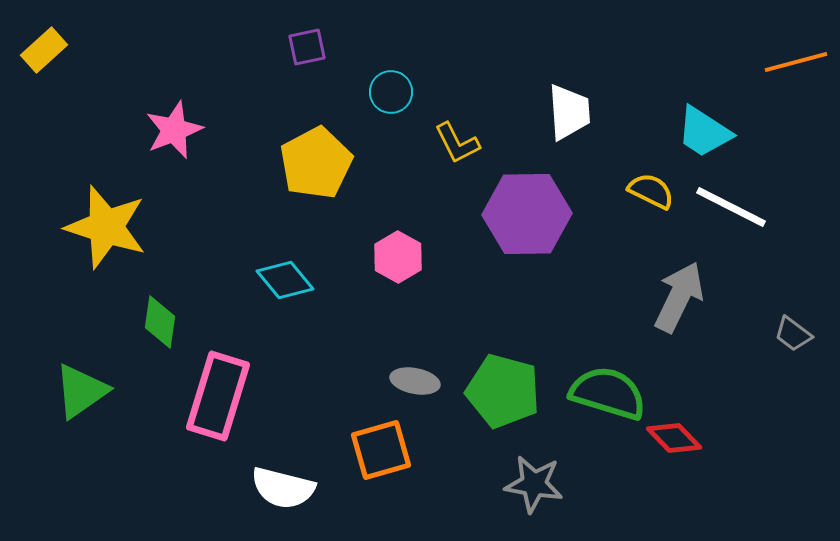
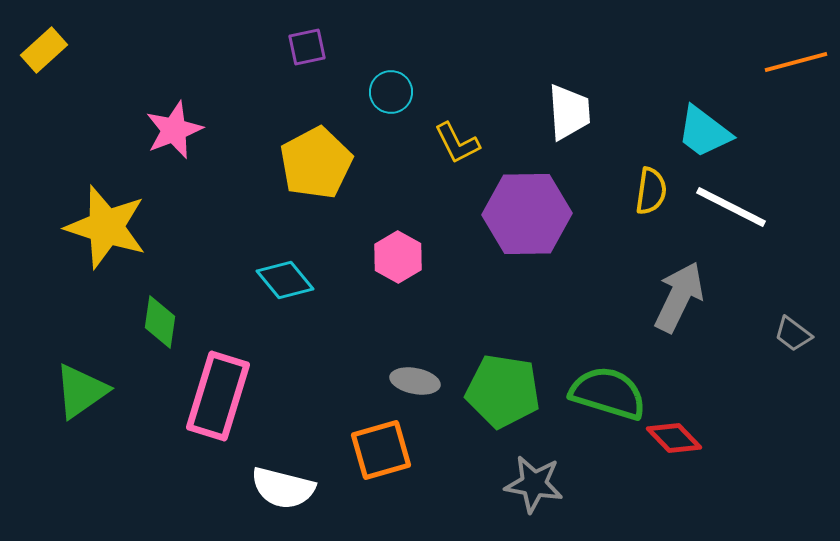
cyan trapezoid: rotated 4 degrees clockwise
yellow semicircle: rotated 72 degrees clockwise
green pentagon: rotated 6 degrees counterclockwise
